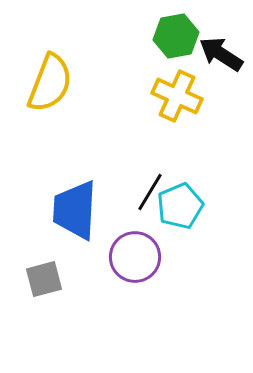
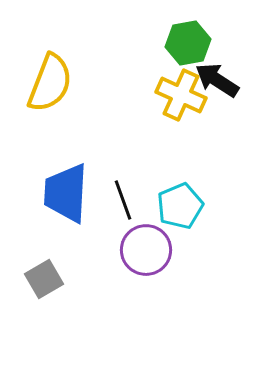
green hexagon: moved 12 px right, 7 px down
black arrow: moved 4 px left, 26 px down
yellow cross: moved 4 px right, 1 px up
black line: moved 27 px left, 8 px down; rotated 51 degrees counterclockwise
blue trapezoid: moved 9 px left, 17 px up
purple circle: moved 11 px right, 7 px up
gray square: rotated 15 degrees counterclockwise
